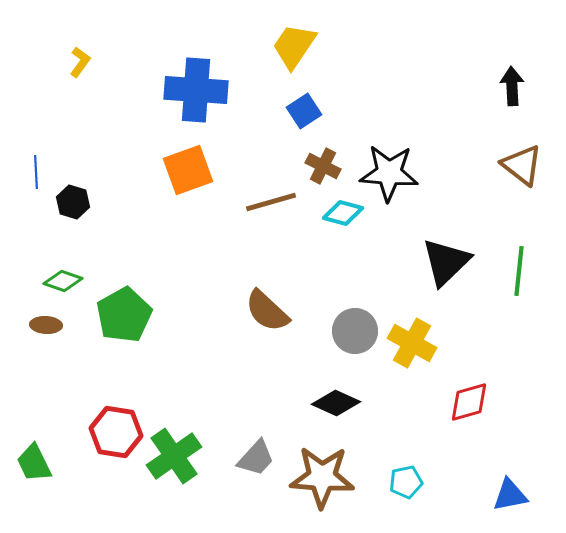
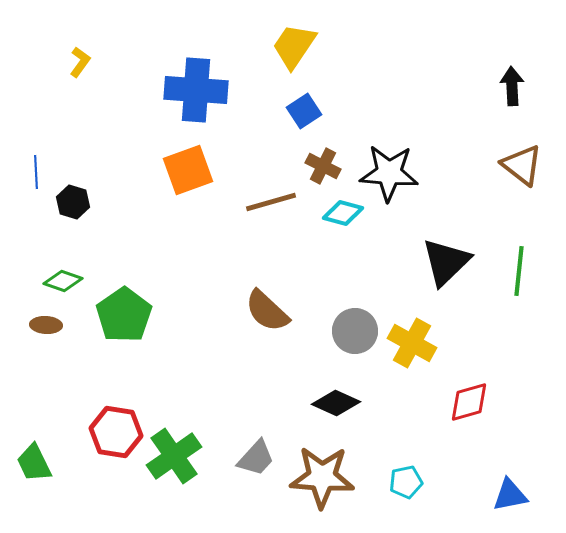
green pentagon: rotated 6 degrees counterclockwise
